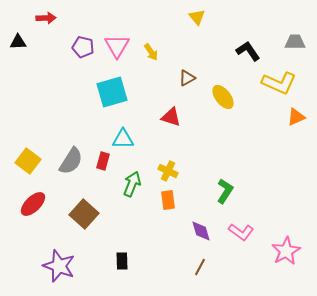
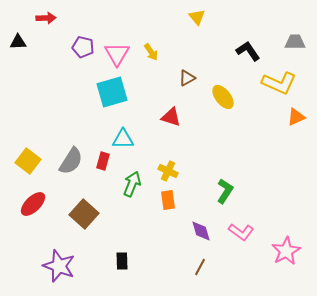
pink triangle: moved 8 px down
